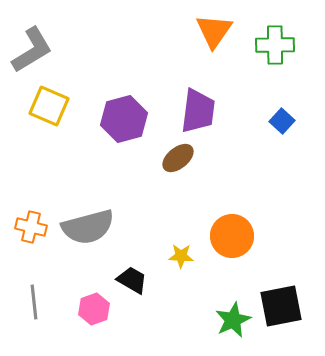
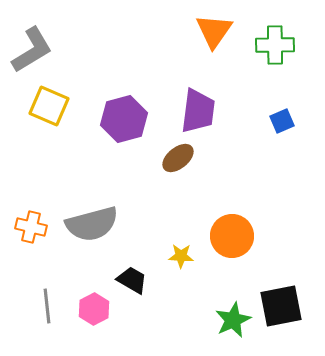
blue square: rotated 25 degrees clockwise
gray semicircle: moved 4 px right, 3 px up
gray line: moved 13 px right, 4 px down
pink hexagon: rotated 8 degrees counterclockwise
